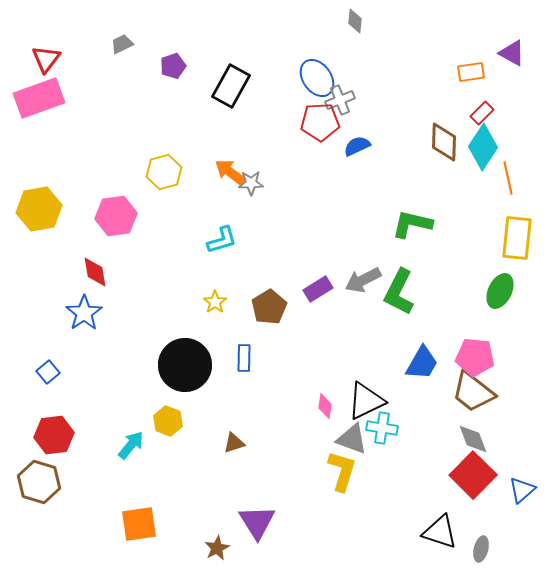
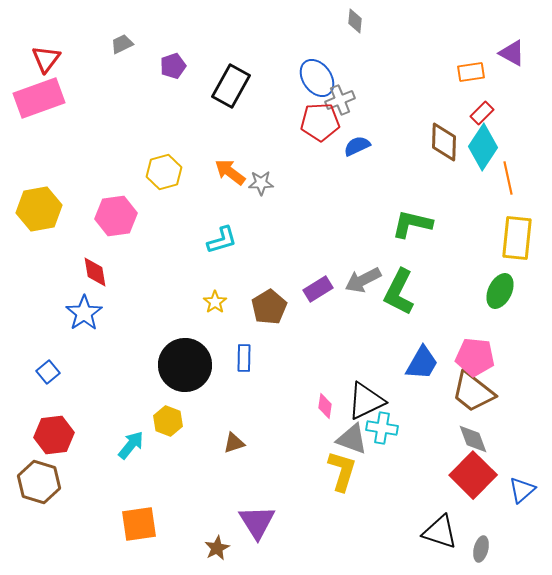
gray star at (251, 183): moved 10 px right
